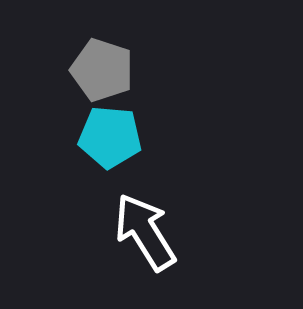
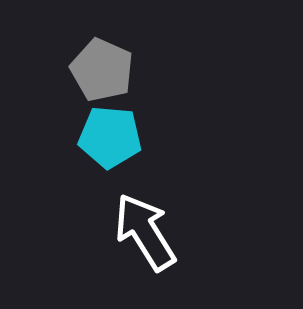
gray pentagon: rotated 6 degrees clockwise
